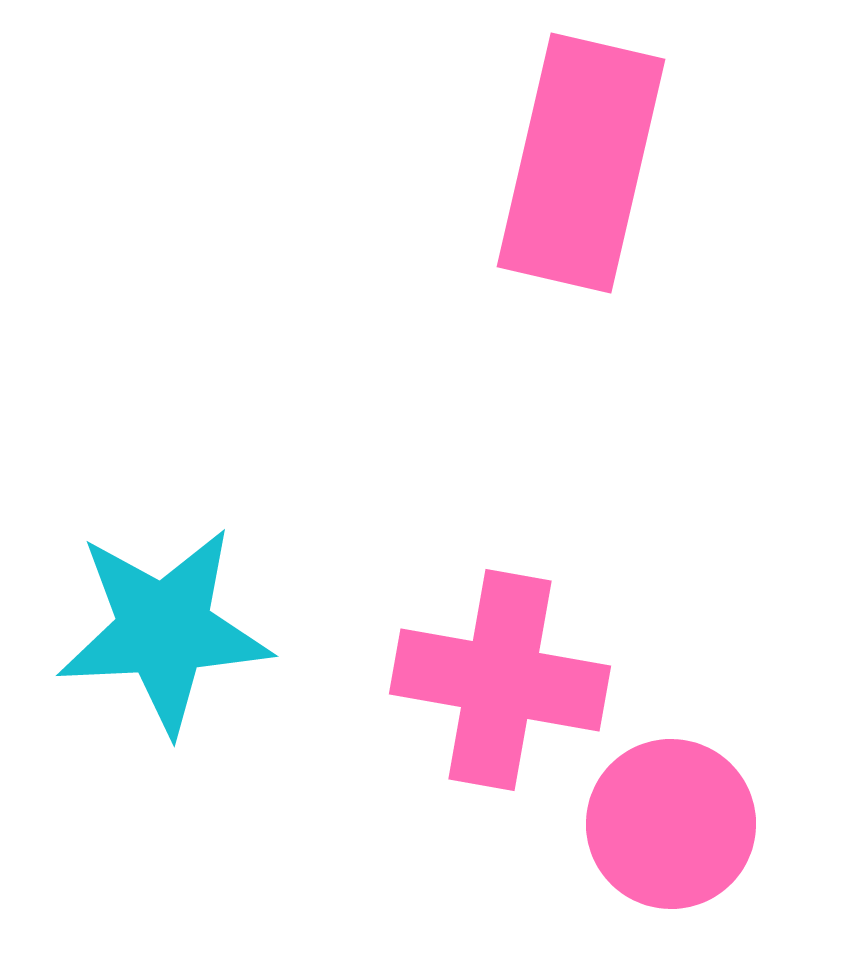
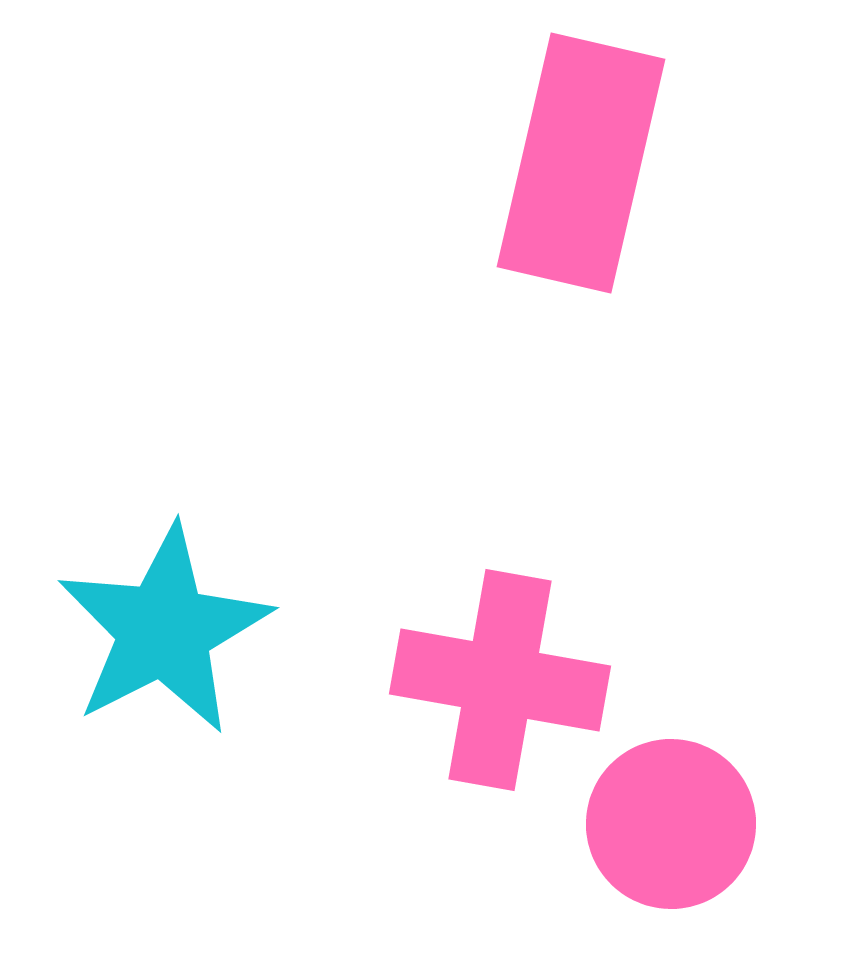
cyan star: rotated 24 degrees counterclockwise
